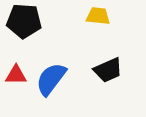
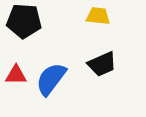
black trapezoid: moved 6 px left, 6 px up
